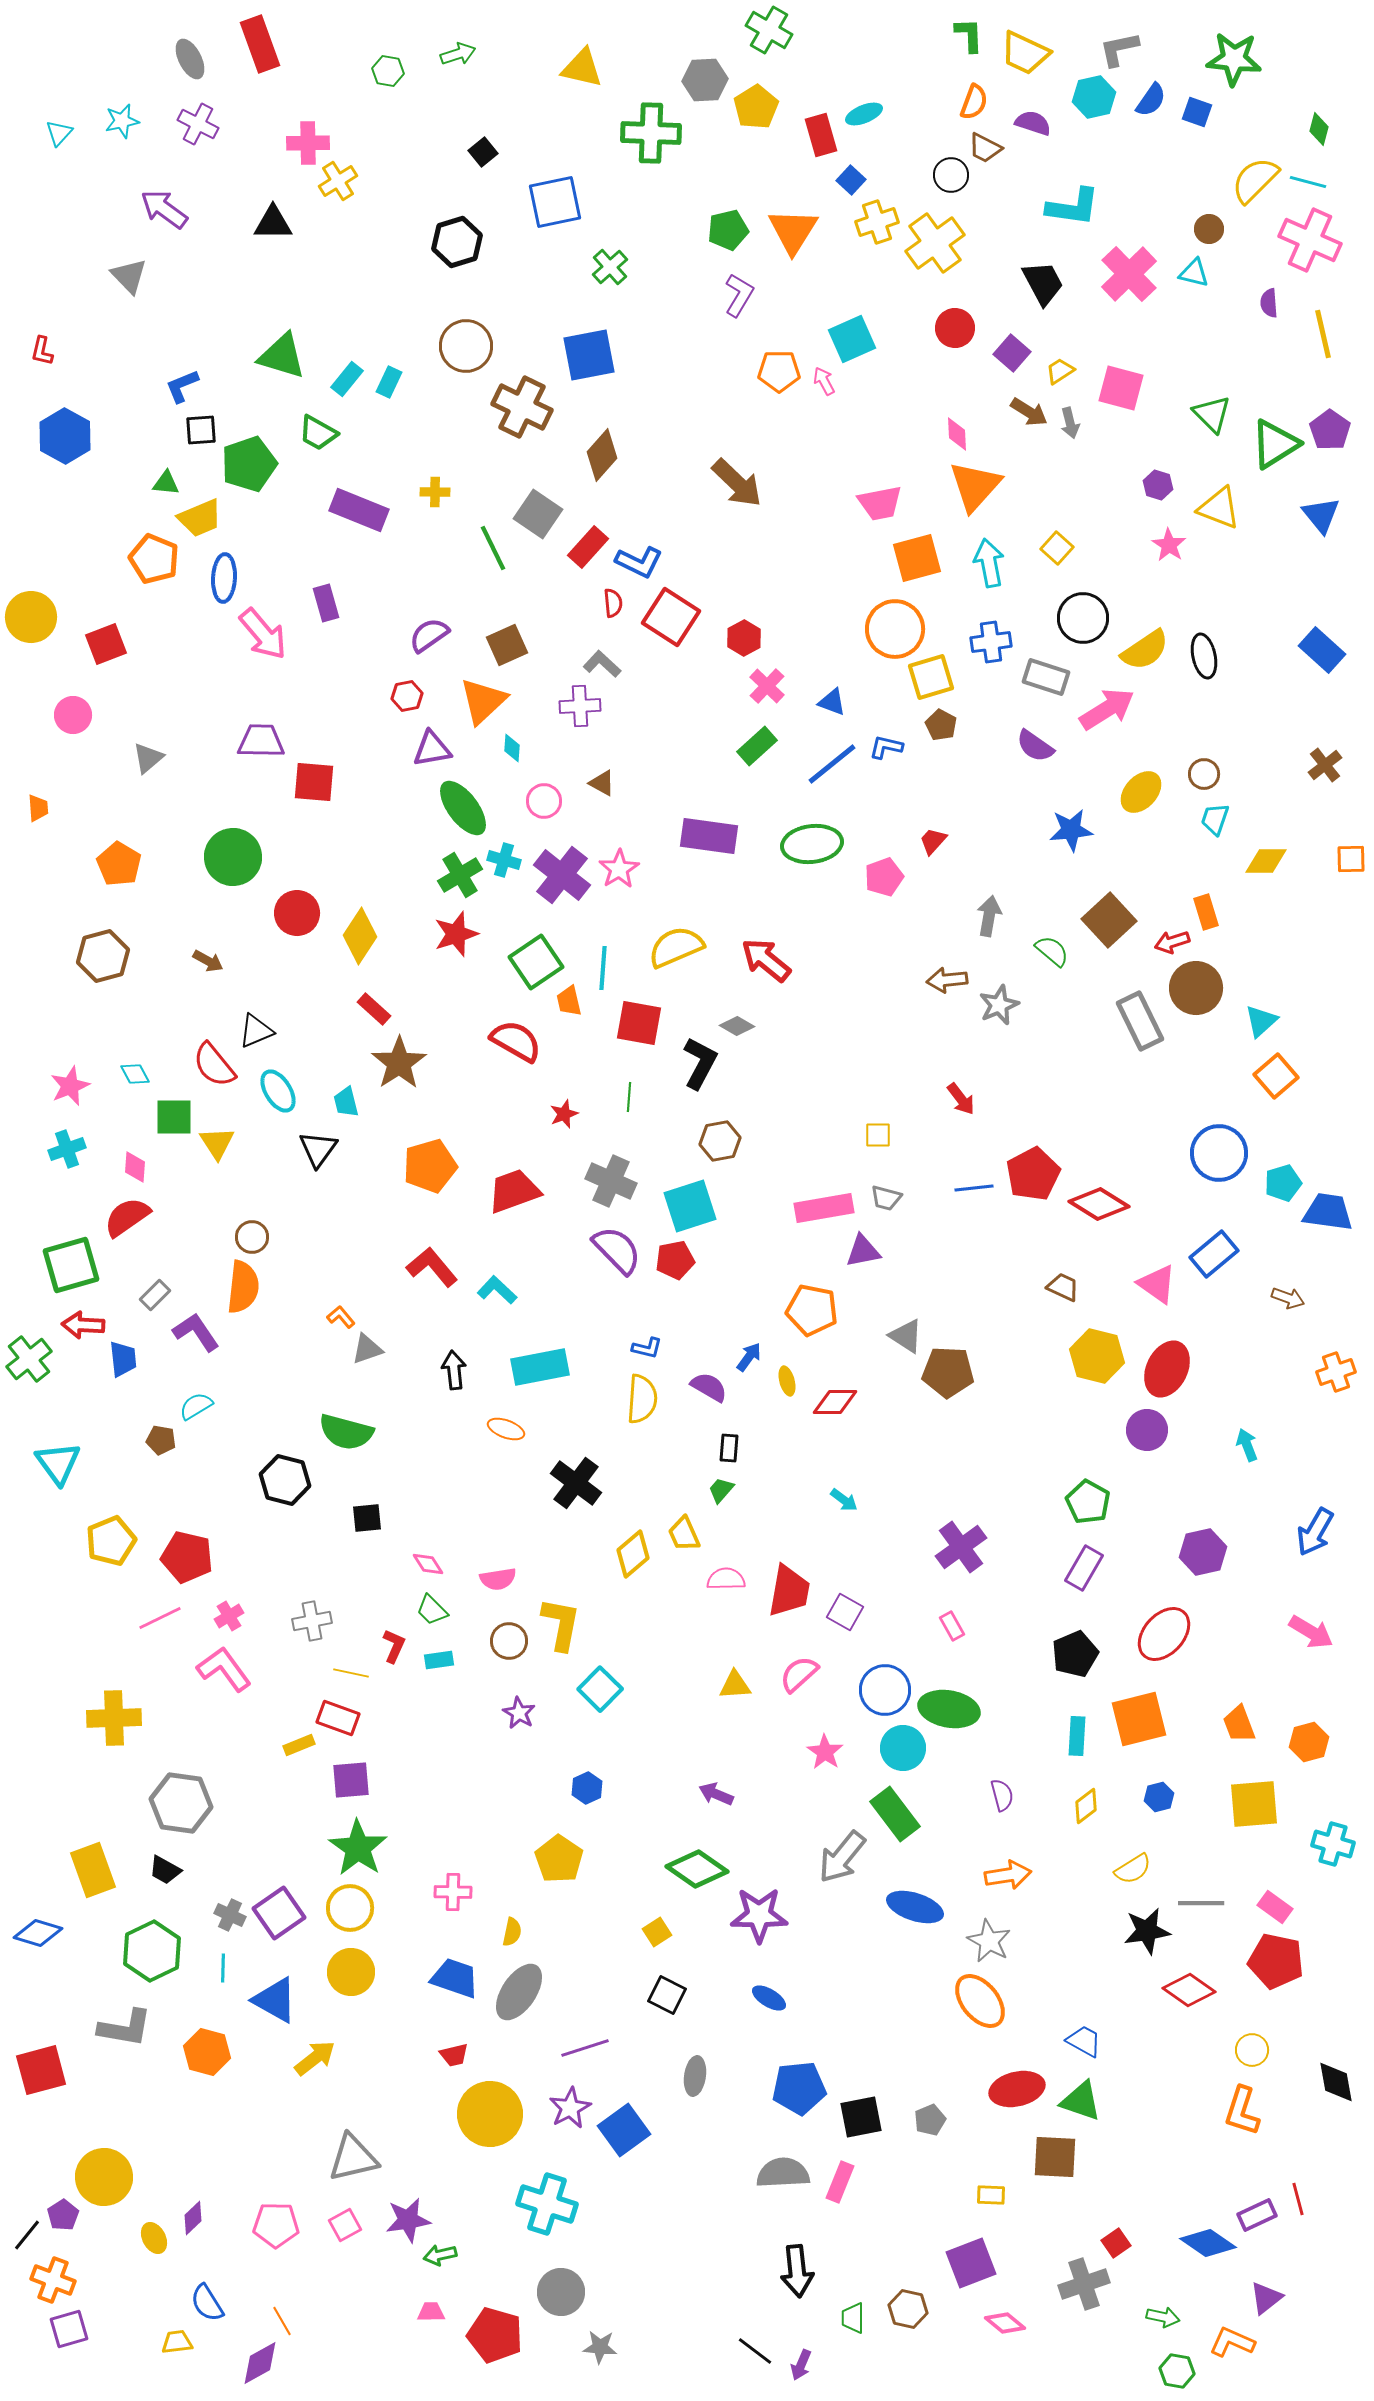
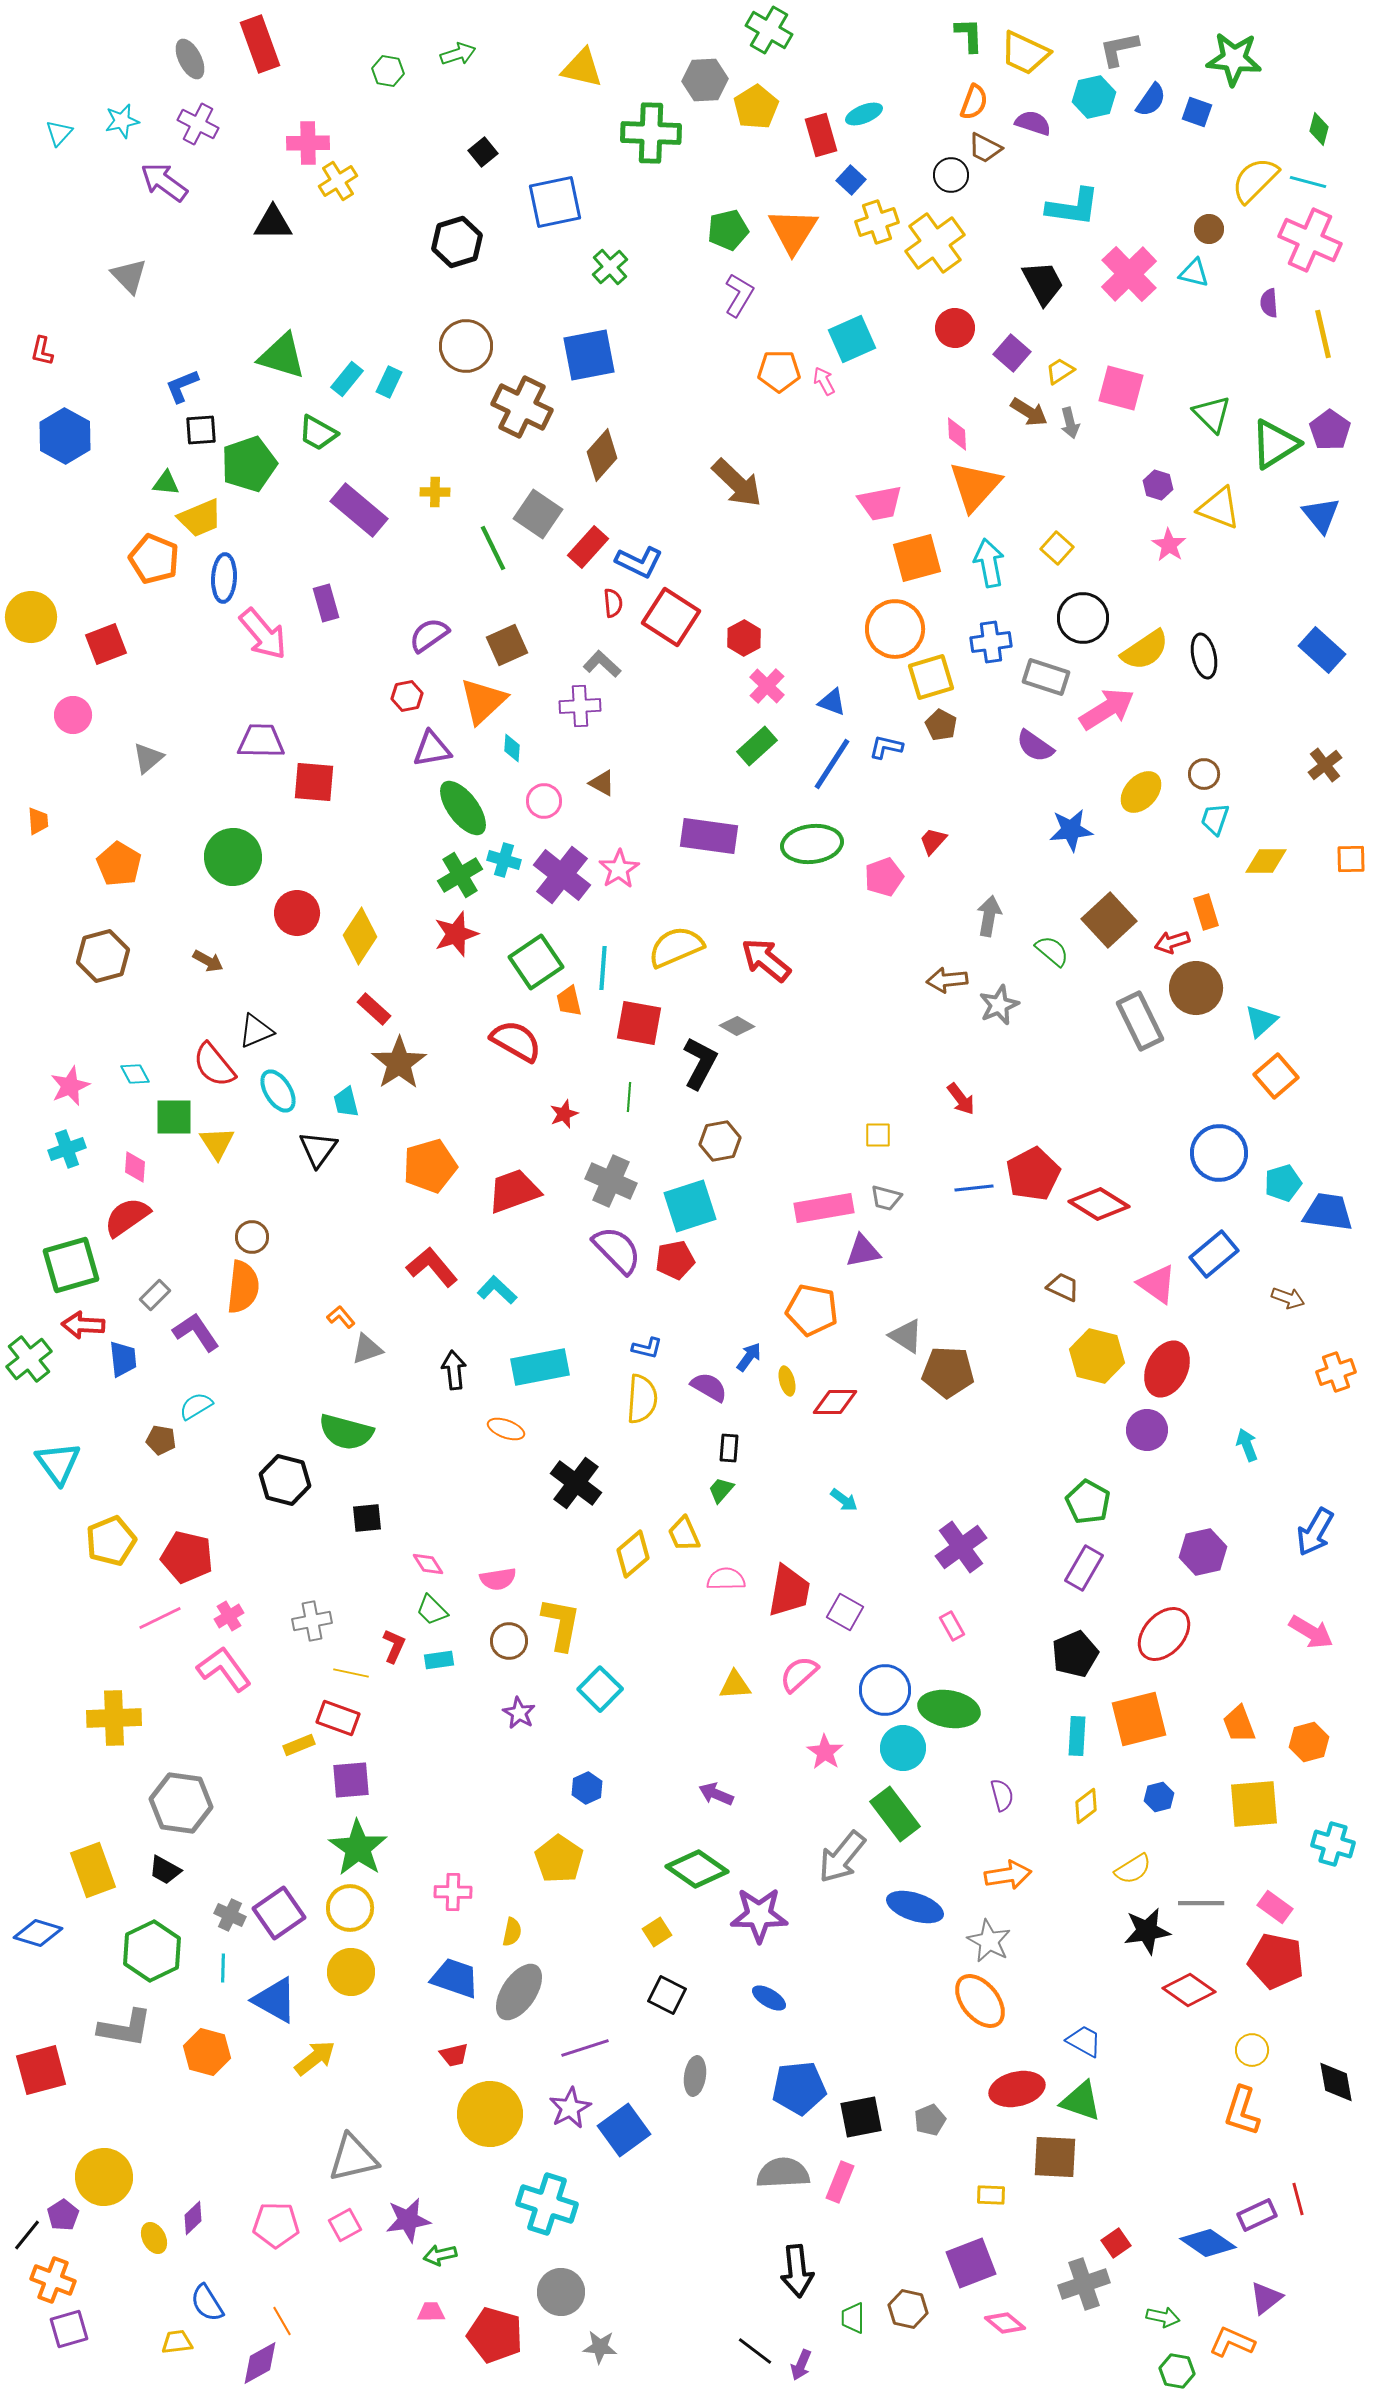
purple arrow at (164, 209): moved 27 px up
purple rectangle at (359, 510): rotated 18 degrees clockwise
blue line at (832, 764): rotated 18 degrees counterclockwise
orange trapezoid at (38, 808): moved 13 px down
